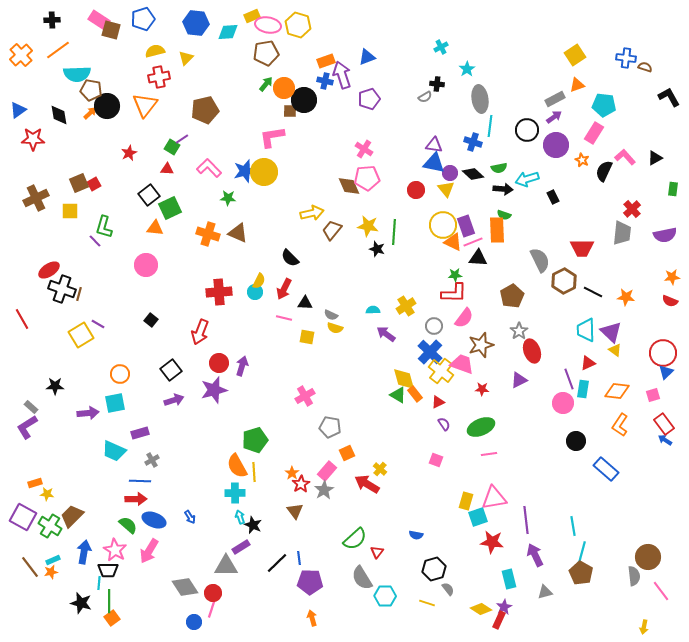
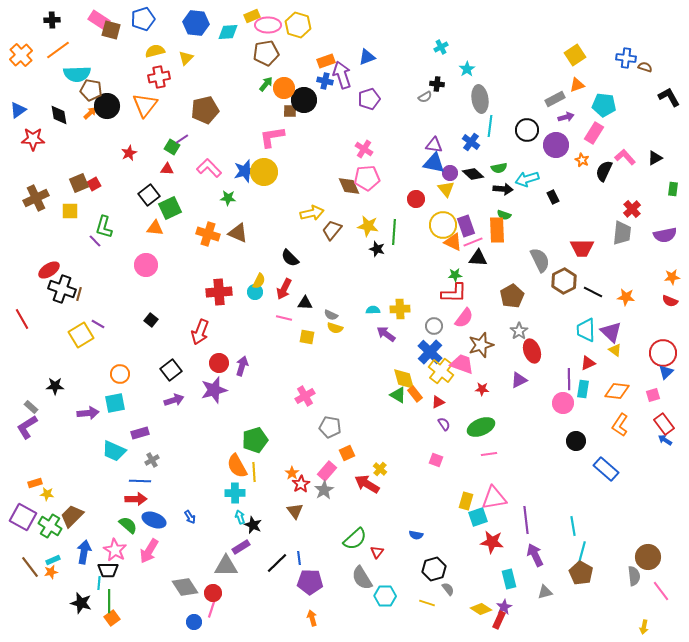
pink ellipse at (268, 25): rotated 10 degrees counterclockwise
purple arrow at (554, 117): moved 12 px right; rotated 21 degrees clockwise
blue cross at (473, 142): moved 2 px left; rotated 18 degrees clockwise
red circle at (416, 190): moved 9 px down
yellow cross at (406, 306): moved 6 px left, 3 px down; rotated 30 degrees clockwise
purple line at (569, 379): rotated 20 degrees clockwise
